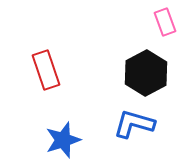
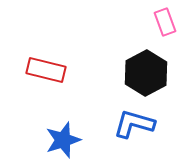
red rectangle: rotated 57 degrees counterclockwise
